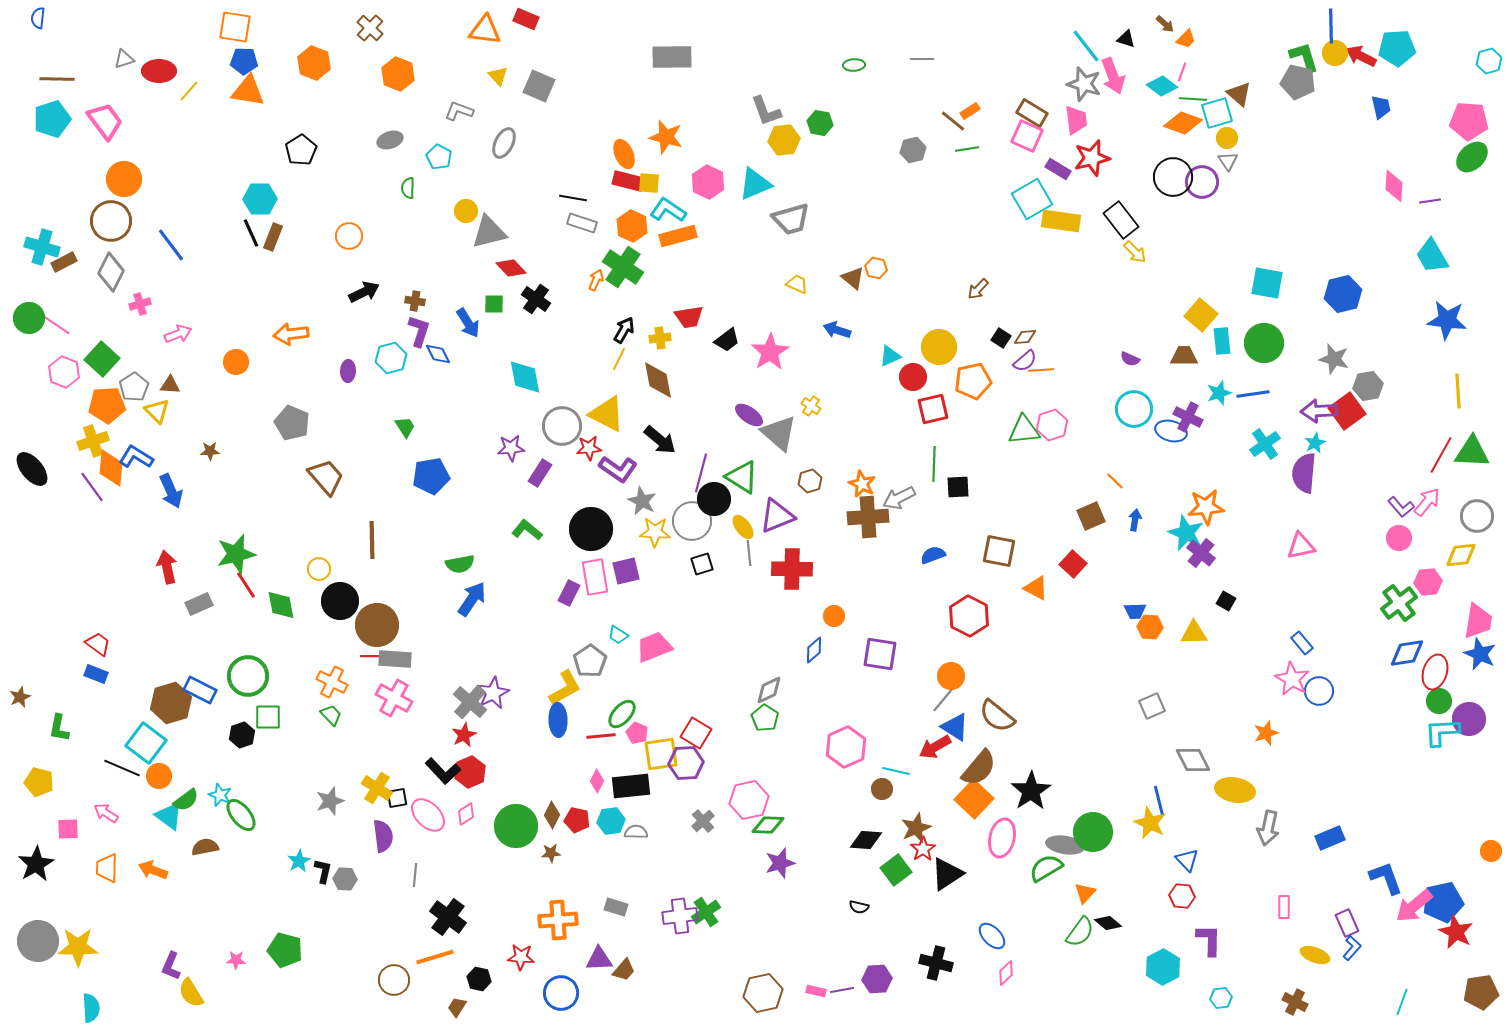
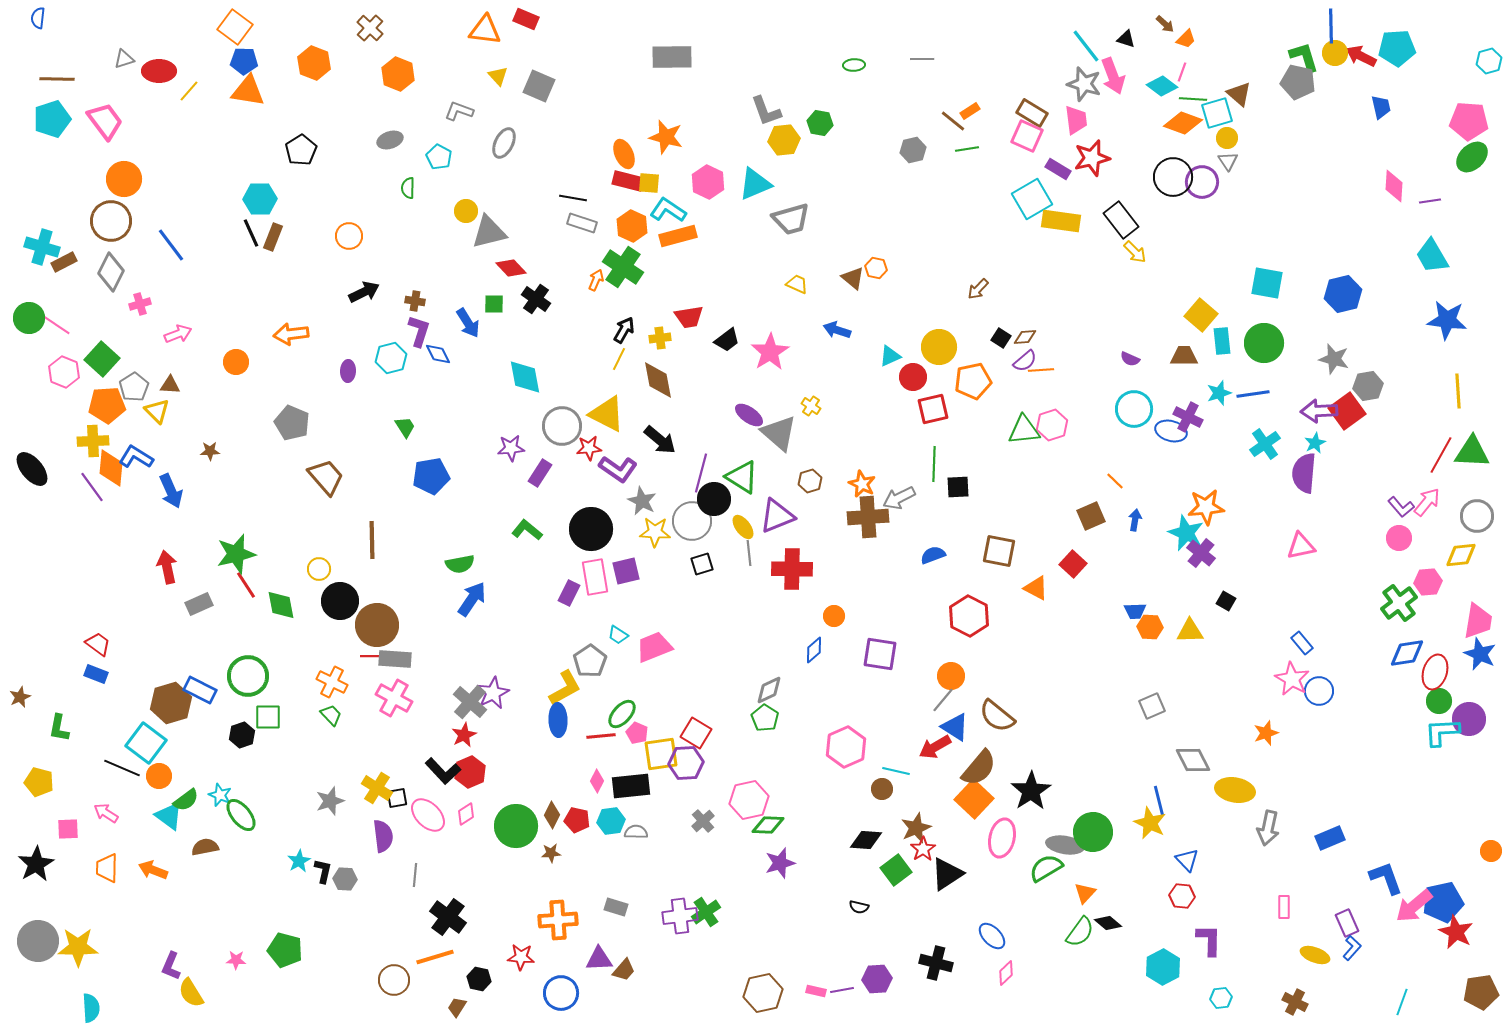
orange square at (235, 27): rotated 28 degrees clockwise
yellow cross at (93, 441): rotated 16 degrees clockwise
yellow triangle at (1194, 633): moved 4 px left, 2 px up
